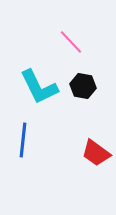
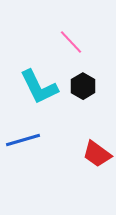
black hexagon: rotated 20 degrees clockwise
blue line: rotated 68 degrees clockwise
red trapezoid: moved 1 px right, 1 px down
